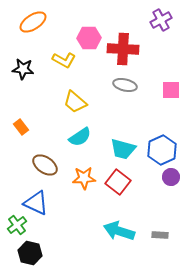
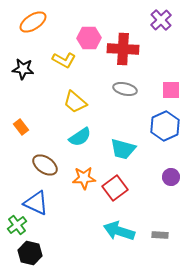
purple cross: rotated 15 degrees counterclockwise
gray ellipse: moved 4 px down
blue hexagon: moved 3 px right, 24 px up
red square: moved 3 px left, 6 px down; rotated 15 degrees clockwise
